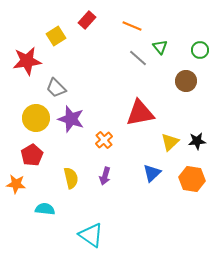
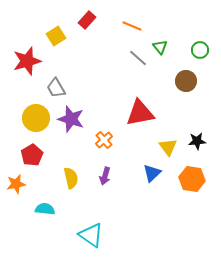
red star: rotated 8 degrees counterclockwise
gray trapezoid: rotated 15 degrees clockwise
yellow triangle: moved 2 px left, 5 px down; rotated 24 degrees counterclockwise
orange star: rotated 18 degrees counterclockwise
